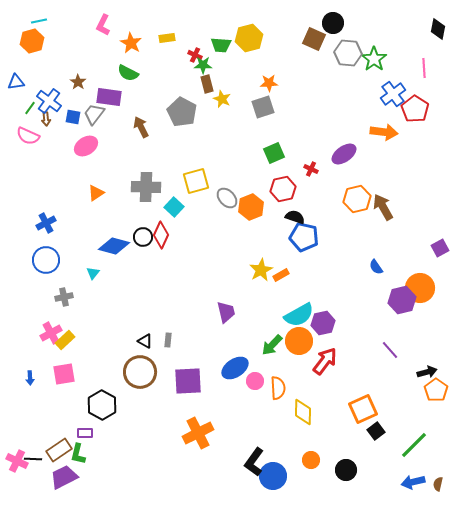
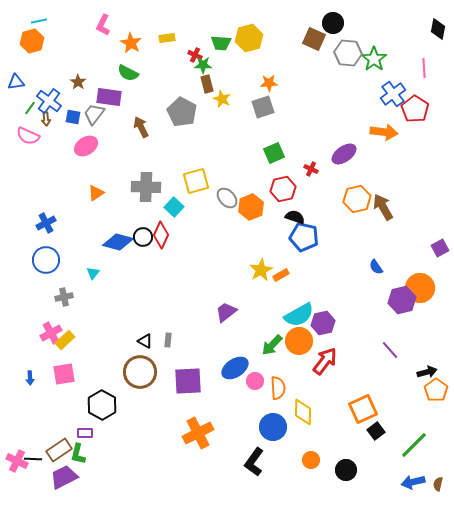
green trapezoid at (221, 45): moved 2 px up
blue diamond at (114, 246): moved 4 px right, 4 px up
purple trapezoid at (226, 312): rotated 115 degrees counterclockwise
blue circle at (273, 476): moved 49 px up
